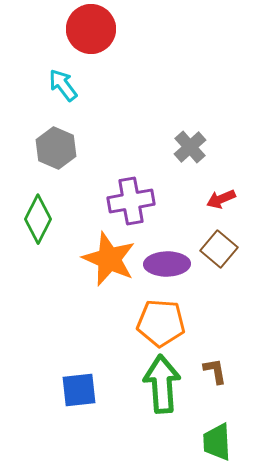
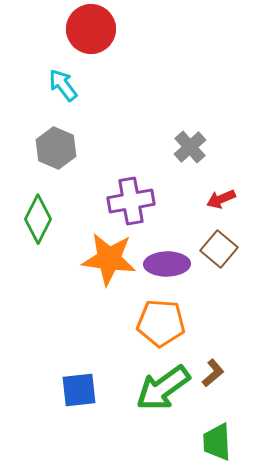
orange star: rotated 16 degrees counterclockwise
brown L-shape: moved 2 px left, 2 px down; rotated 60 degrees clockwise
green arrow: moved 1 px right, 4 px down; rotated 122 degrees counterclockwise
